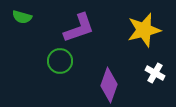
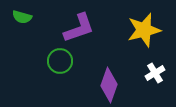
white cross: rotated 30 degrees clockwise
